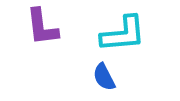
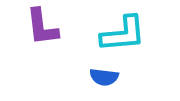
blue semicircle: rotated 56 degrees counterclockwise
